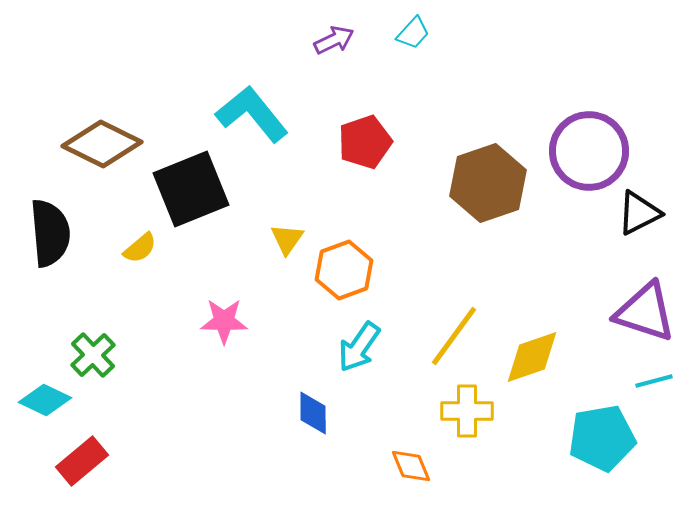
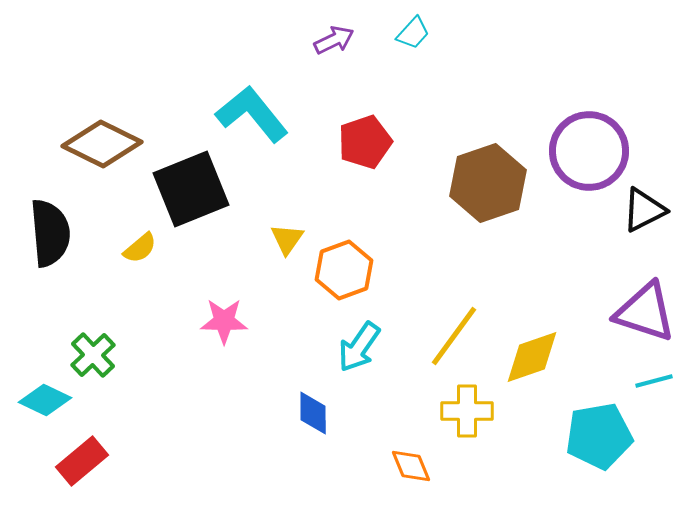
black triangle: moved 5 px right, 3 px up
cyan pentagon: moved 3 px left, 2 px up
